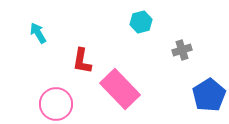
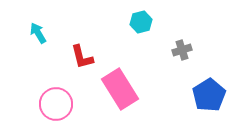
red L-shape: moved 4 px up; rotated 24 degrees counterclockwise
pink rectangle: rotated 12 degrees clockwise
